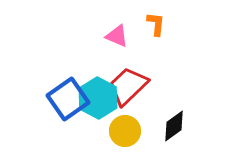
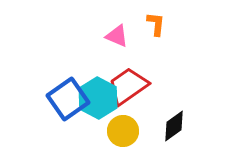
red trapezoid: rotated 9 degrees clockwise
yellow circle: moved 2 px left
